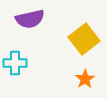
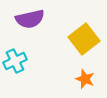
cyan cross: moved 2 px up; rotated 25 degrees counterclockwise
orange star: rotated 18 degrees counterclockwise
